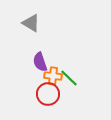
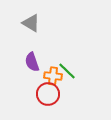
purple semicircle: moved 8 px left
green line: moved 2 px left, 7 px up
